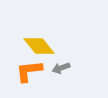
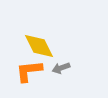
yellow diamond: rotated 12 degrees clockwise
